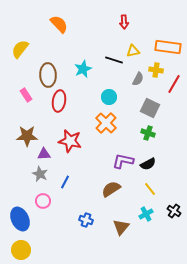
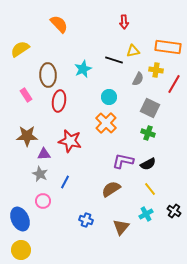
yellow semicircle: rotated 18 degrees clockwise
